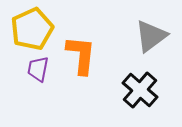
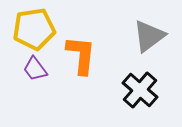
yellow pentagon: moved 2 px right; rotated 15 degrees clockwise
gray triangle: moved 2 px left
purple trapezoid: moved 3 px left; rotated 48 degrees counterclockwise
